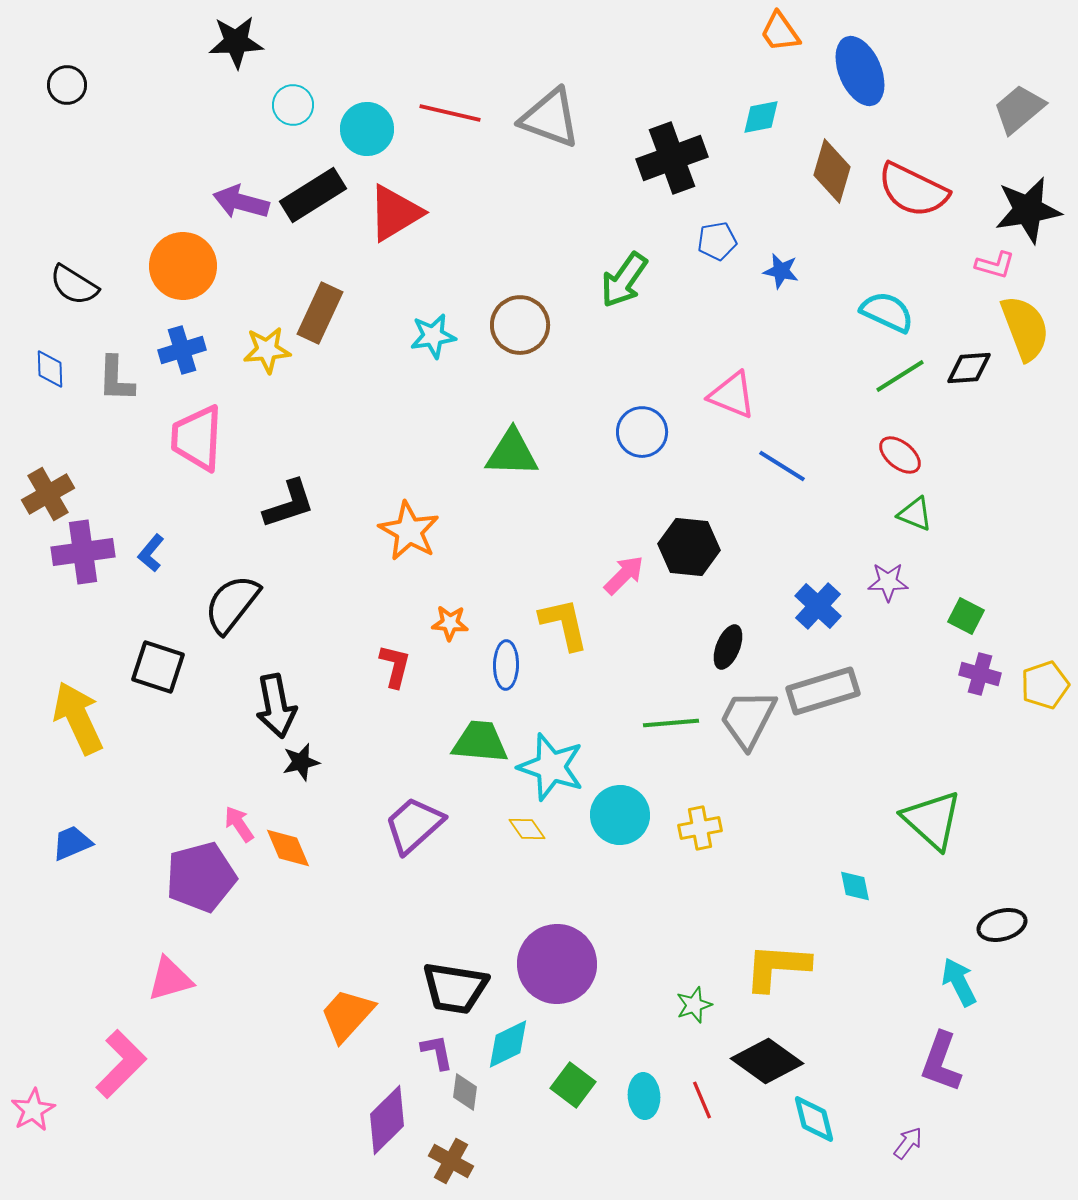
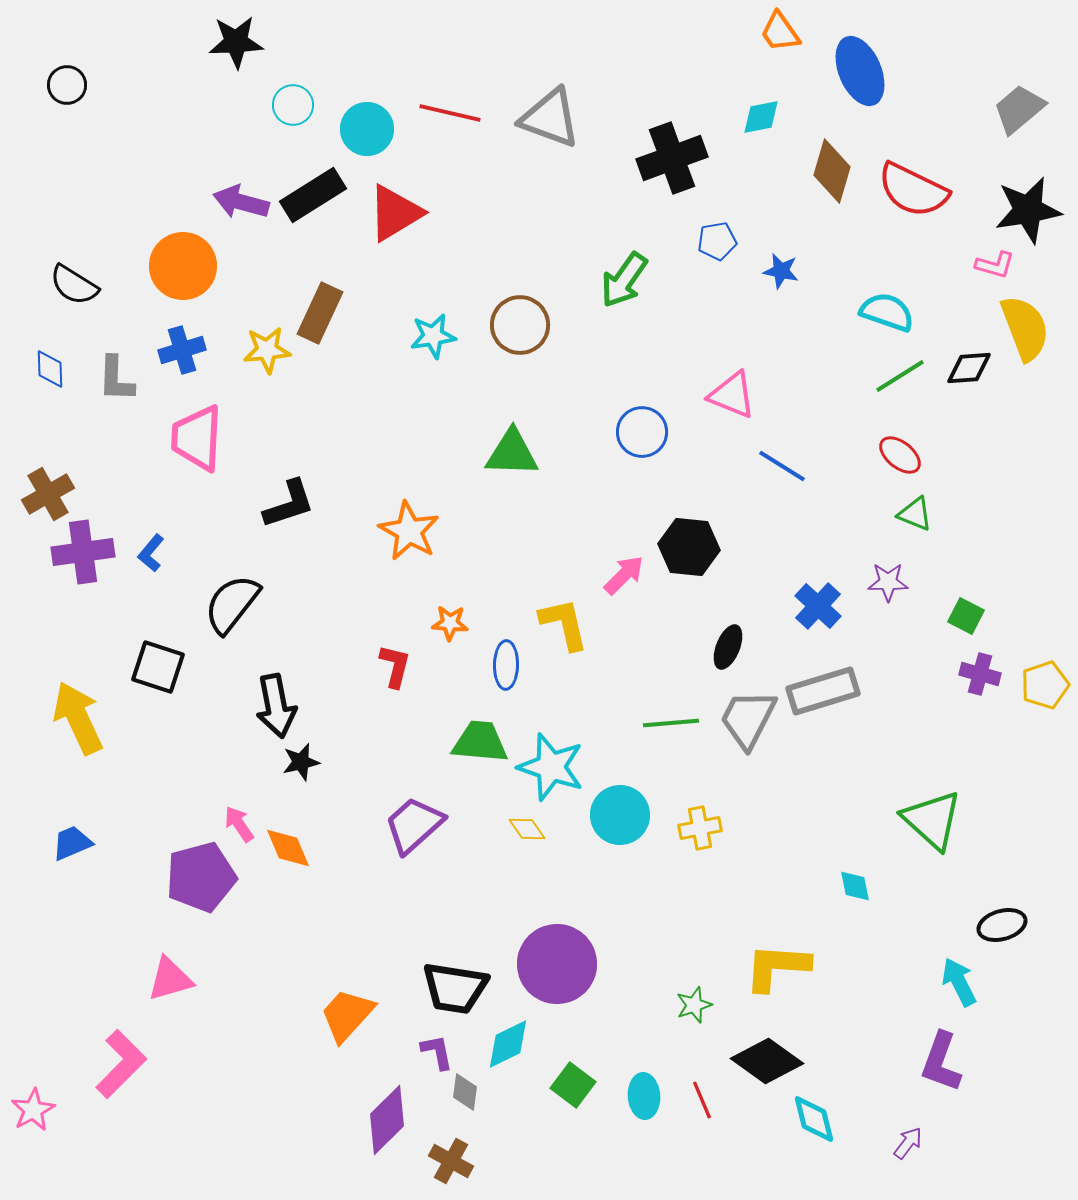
cyan semicircle at (887, 312): rotated 6 degrees counterclockwise
